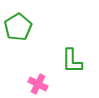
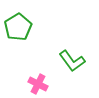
green L-shape: rotated 36 degrees counterclockwise
